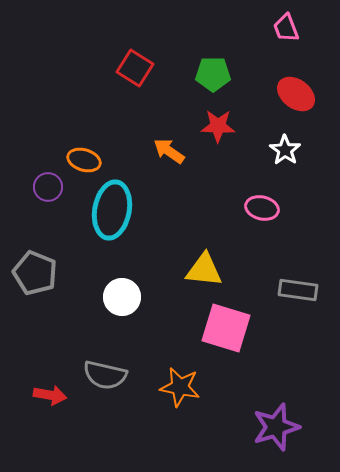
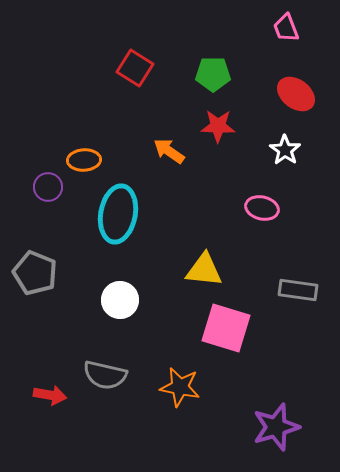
orange ellipse: rotated 20 degrees counterclockwise
cyan ellipse: moved 6 px right, 4 px down
white circle: moved 2 px left, 3 px down
